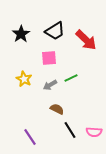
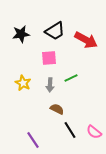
black star: rotated 24 degrees clockwise
red arrow: rotated 15 degrees counterclockwise
yellow star: moved 1 px left, 4 px down
gray arrow: rotated 56 degrees counterclockwise
pink semicircle: rotated 35 degrees clockwise
purple line: moved 3 px right, 3 px down
